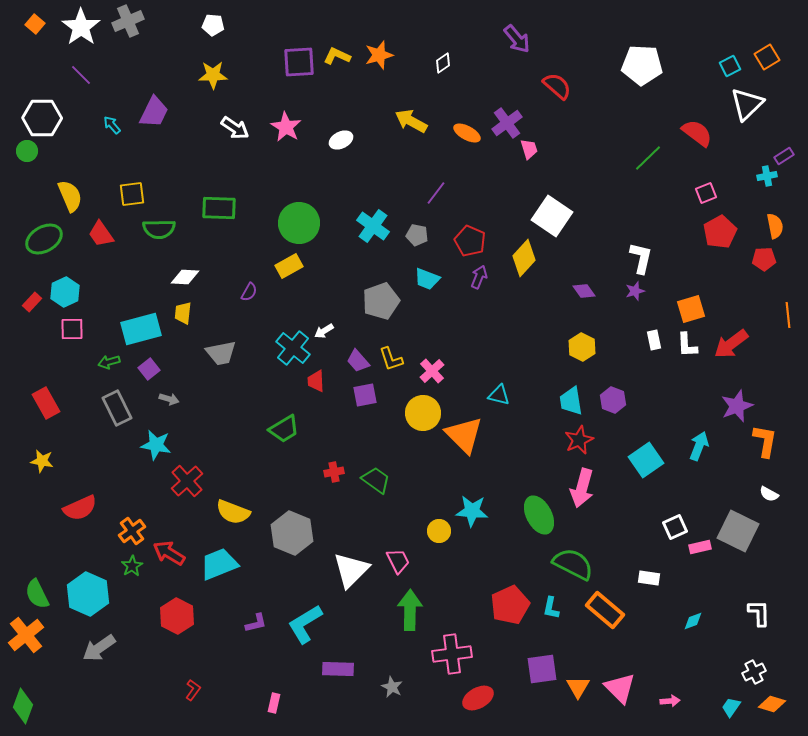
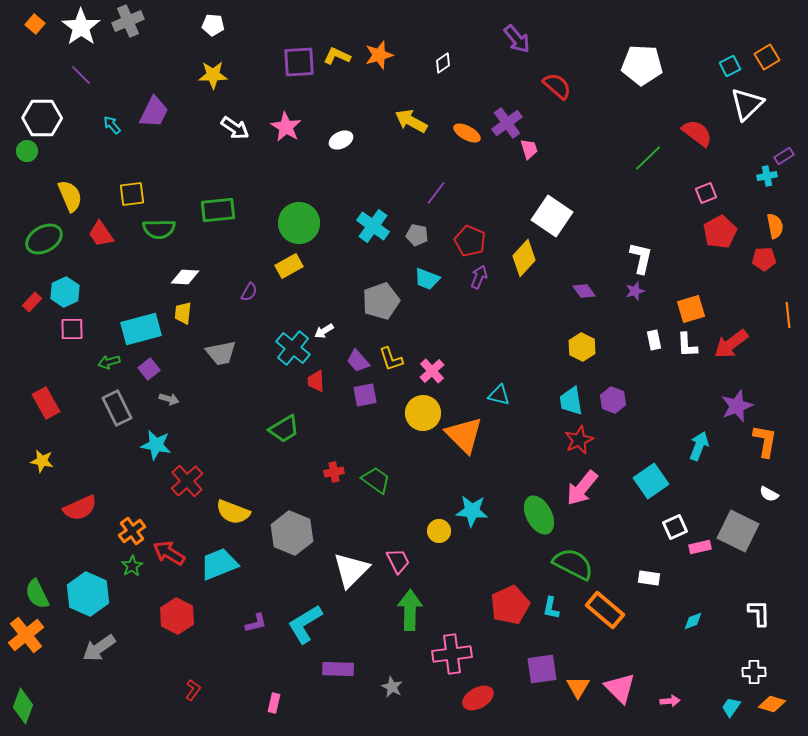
green rectangle at (219, 208): moved 1 px left, 2 px down; rotated 8 degrees counterclockwise
cyan square at (646, 460): moved 5 px right, 21 px down
pink arrow at (582, 488): rotated 24 degrees clockwise
white cross at (754, 672): rotated 25 degrees clockwise
